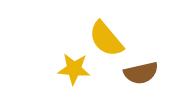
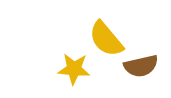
brown semicircle: moved 7 px up
